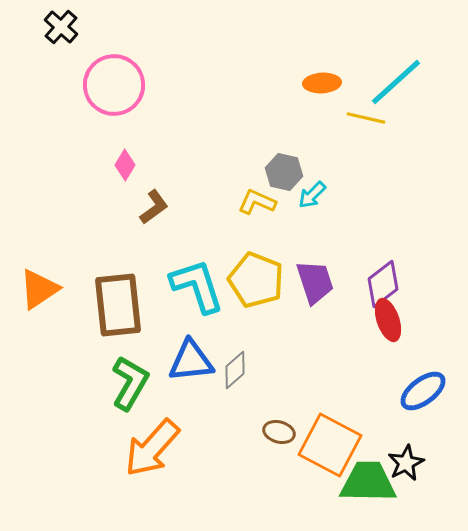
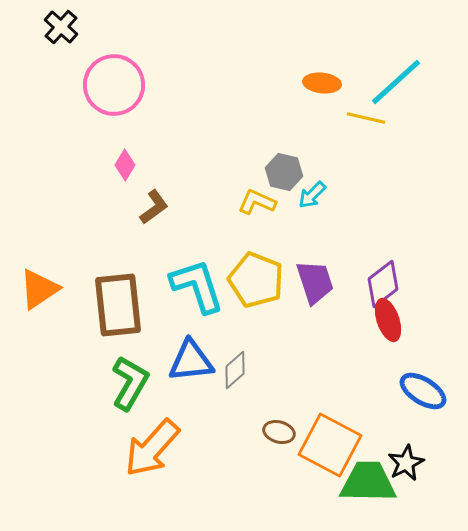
orange ellipse: rotated 9 degrees clockwise
blue ellipse: rotated 69 degrees clockwise
